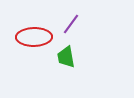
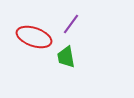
red ellipse: rotated 20 degrees clockwise
